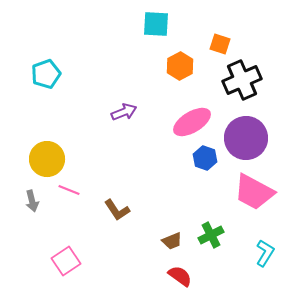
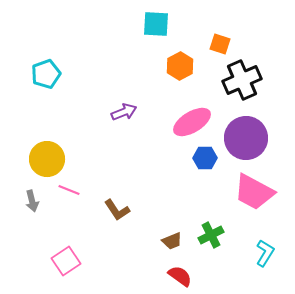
blue hexagon: rotated 20 degrees counterclockwise
